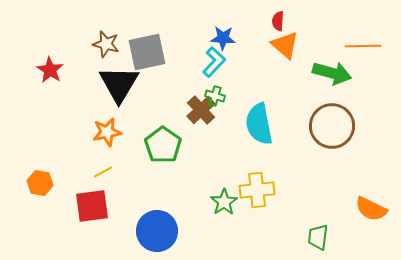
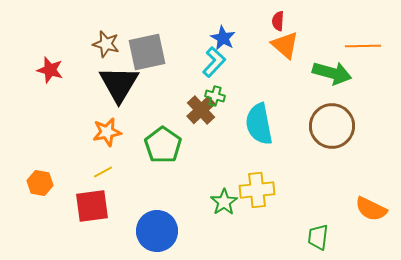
blue star: rotated 25 degrees clockwise
red star: rotated 16 degrees counterclockwise
